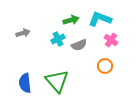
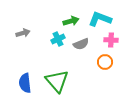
green arrow: moved 1 px down
pink cross: rotated 32 degrees counterclockwise
gray semicircle: moved 2 px right, 1 px up
orange circle: moved 4 px up
